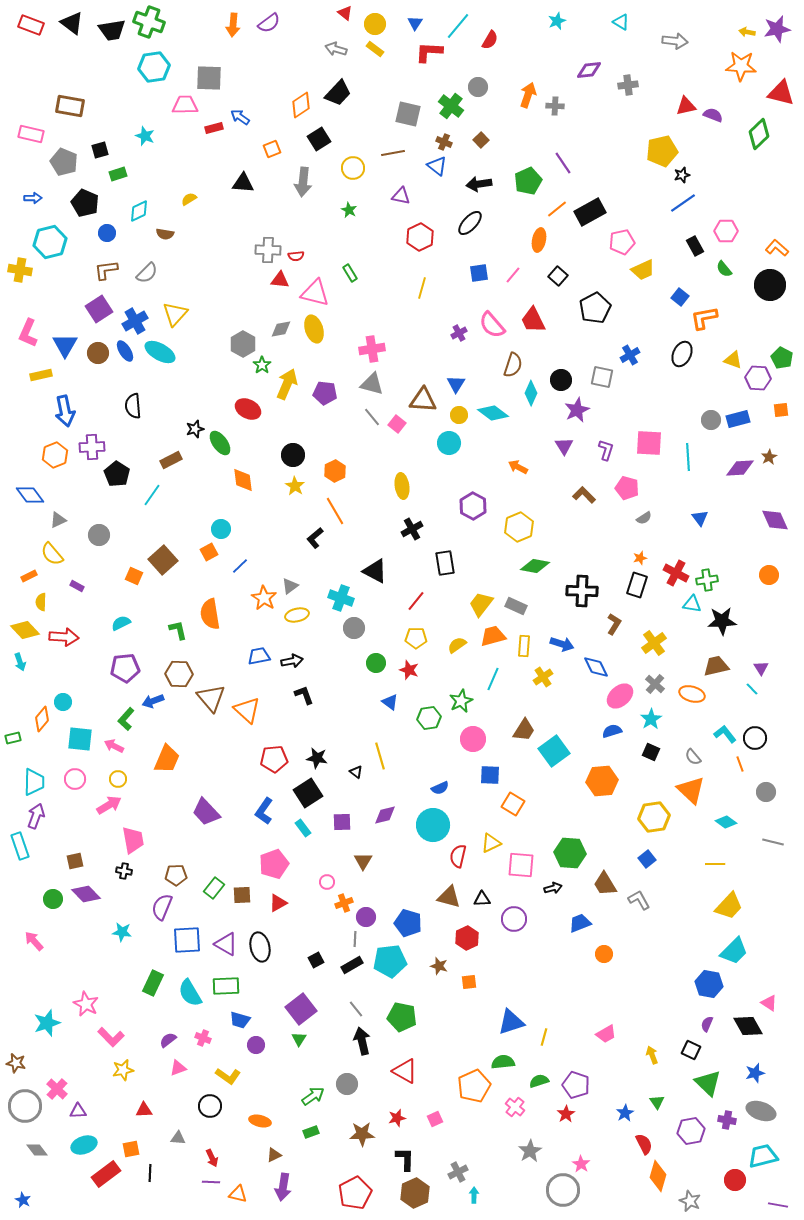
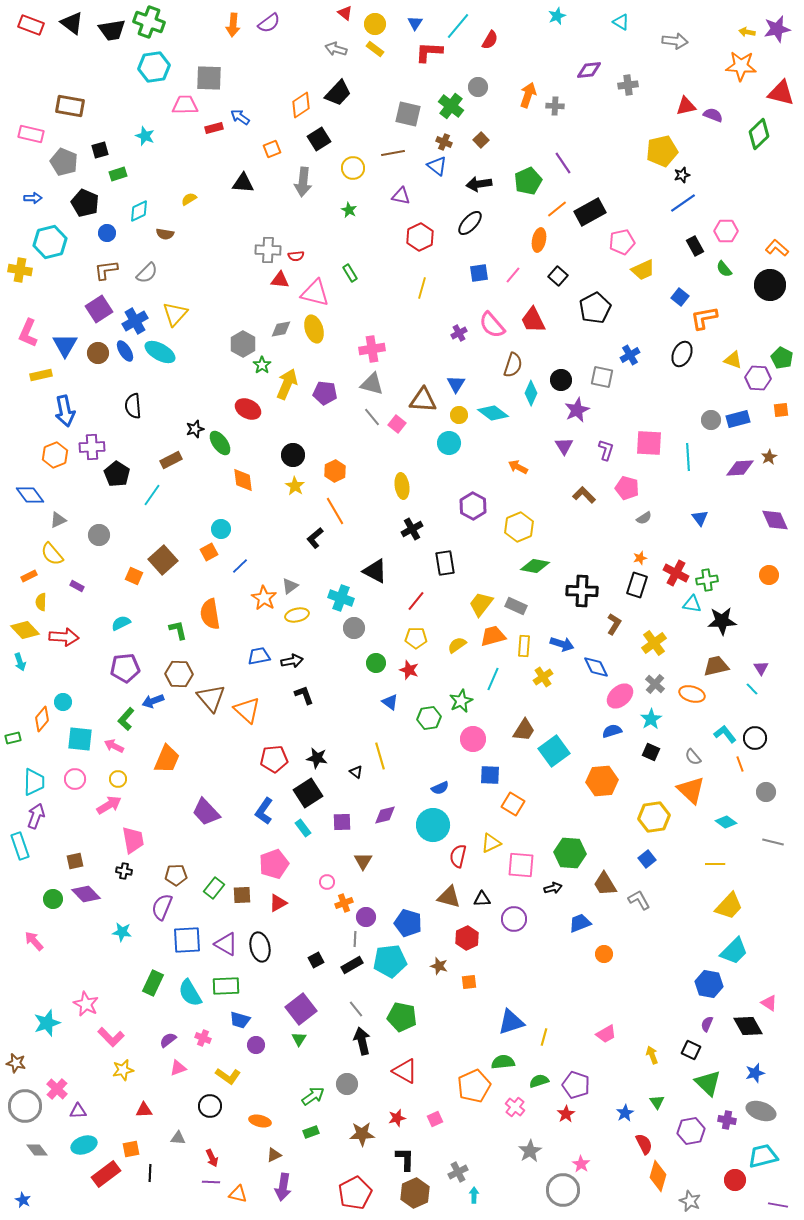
cyan star at (557, 21): moved 5 px up
